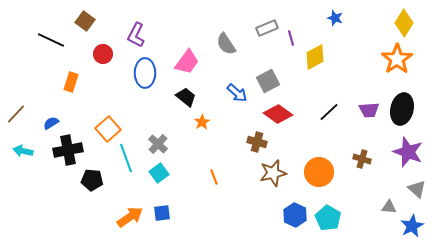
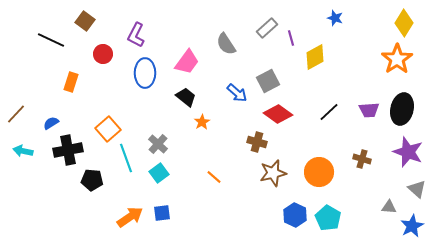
gray rectangle at (267, 28): rotated 20 degrees counterclockwise
orange line at (214, 177): rotated 28 degrees counterclockwise
